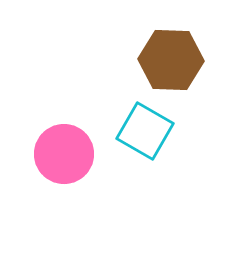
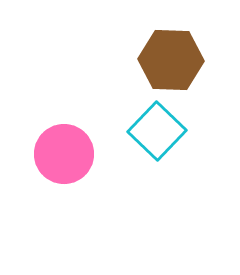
cyan square: moved 12 px right; rotated 14 degrees clockwise
